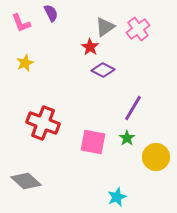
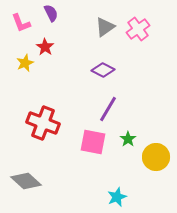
red star: moved 45 px left
purple line: moved 25 px left, 1 px down
green star: moved 1 px right, 1 px down
